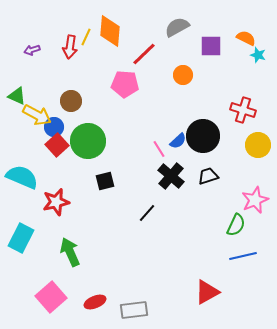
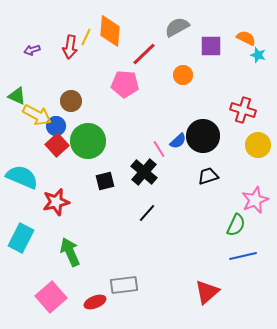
blue circle: moved 2 px right, 1 px up
black cross: moved 27 px left, 4 px up
red triangle: rotated 12 degrees counterclockwise
gray rectangle: moved 10 px left, 25 px up
